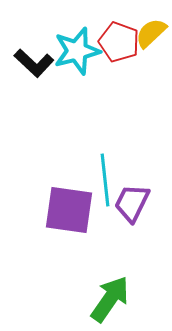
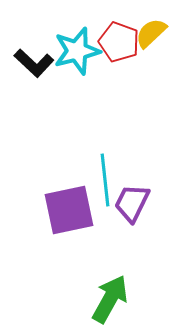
purple square: rotated 20 degrees counterclockwise
green arrow: rotated 6 degrees counterclockwise
